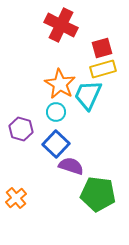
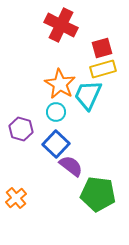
purple semicircle: rotated 20 degrees clockwise
